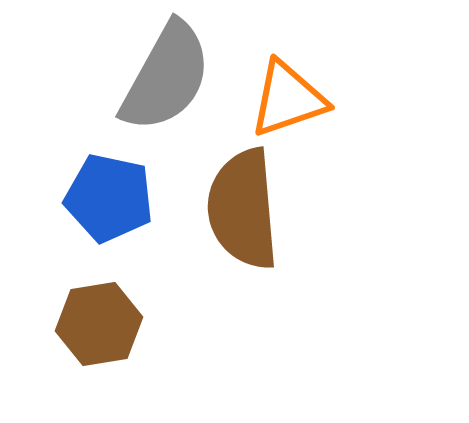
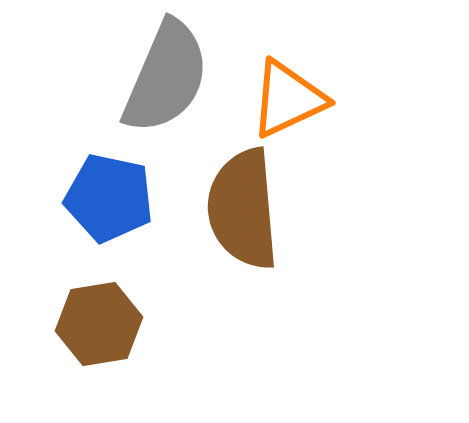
gray semicircle: rotated 6 degrees counterclockwise
orange triangle: rotated 6 degrees counterclockwise
